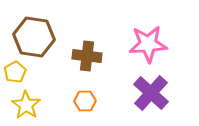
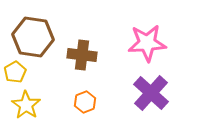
brown hexagon: moved 1 px left
pink star: moved 1 px left, 1 px up
brown cross: moved 5 px left, 1 px up
orange hexagon: moved 1 px down; rotated 20 degrees counterclockwise
